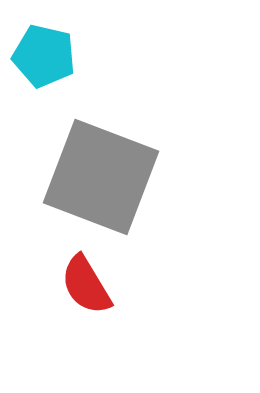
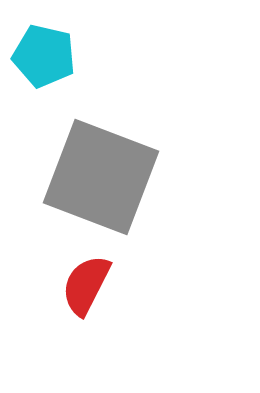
red semicircle: rotated 58 degrees clockwise
